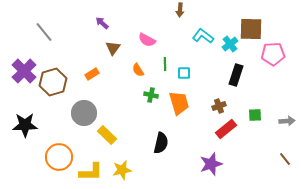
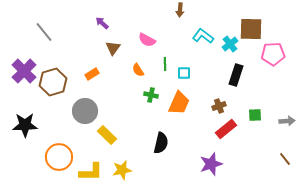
orange trapezoid: rotated 40 degrees clockwise
gray circle: moved 1 px right, 2 px up
